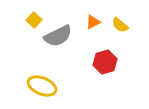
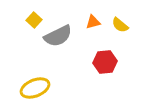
orange triangle: rotated 14 degrees clockwise
red hexagon: rotated 10 degrees clockwise
yellow ellipse: moved 7 px left, 2 px down; rotated 44 degrees counterclockwise
